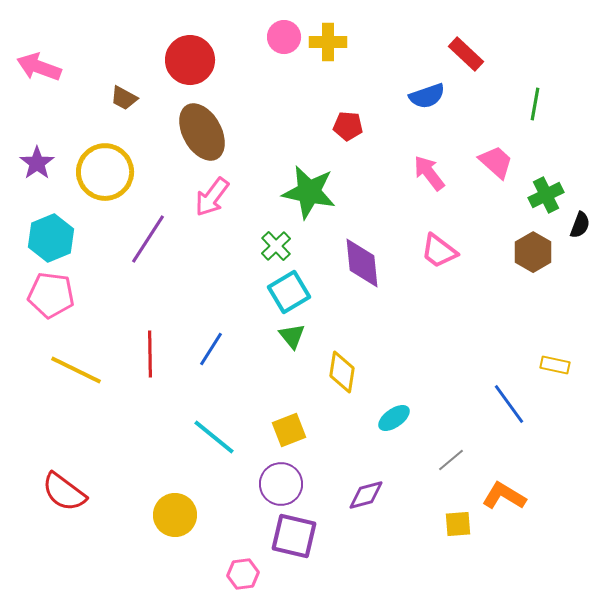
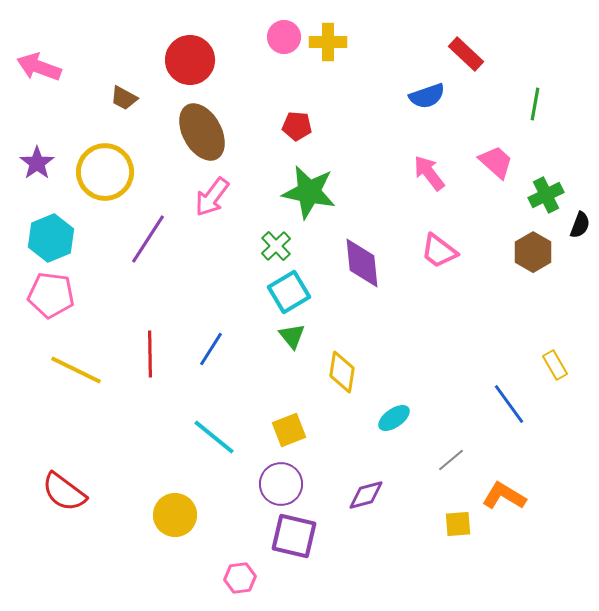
red pentagon at (348, 126): moved 51 px left
yellow rectangle at (555, 365): rotated 48 degrees clockwise
pink hexagon at (243, 574): moved 3 px left, 4 px down
